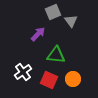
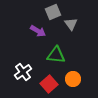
gray triangle: moved 3 px down
purple arrow: moved 3 px up; rotated 77 degrees clockwise
red square: moved 4 px down; rotated 24 degrees clockwise
